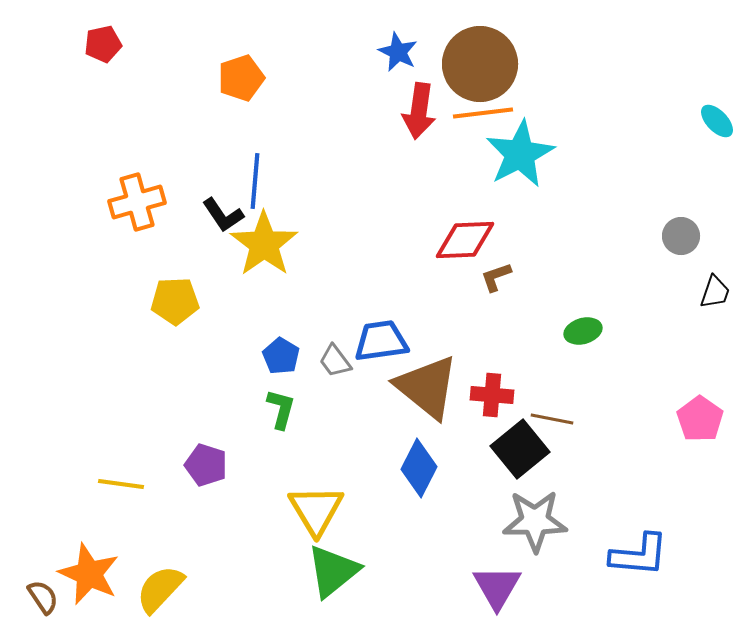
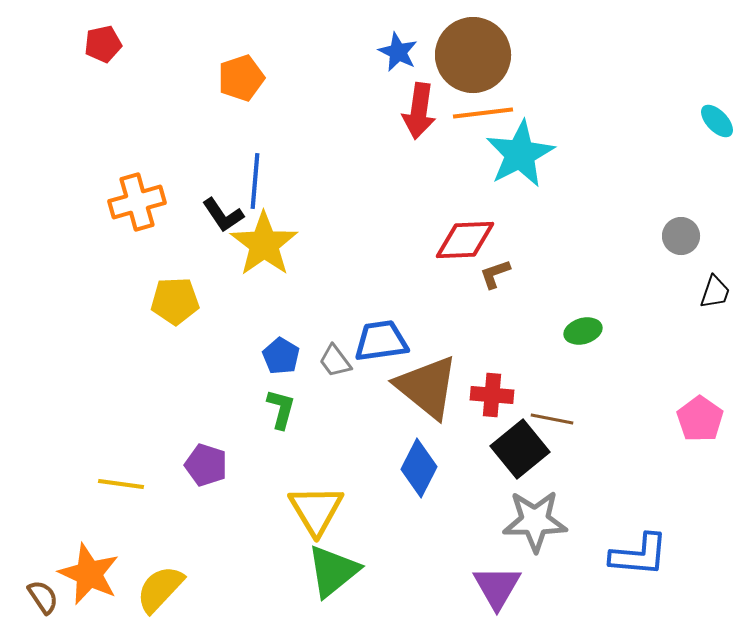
brown circle: moved 7 px left, 9 px up
brown L-shape: moved 1 px left, 3 px up
